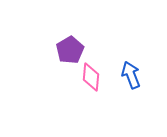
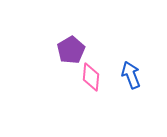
purple pentagon: moved 1 px right
